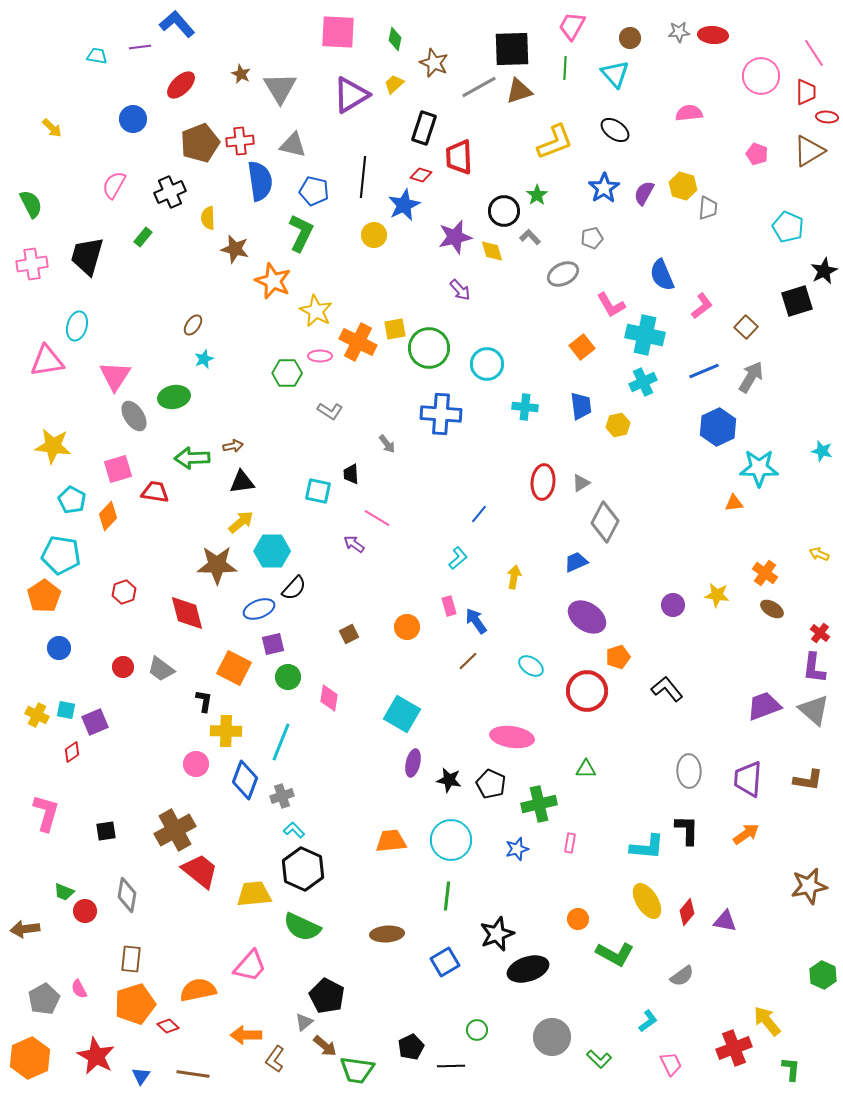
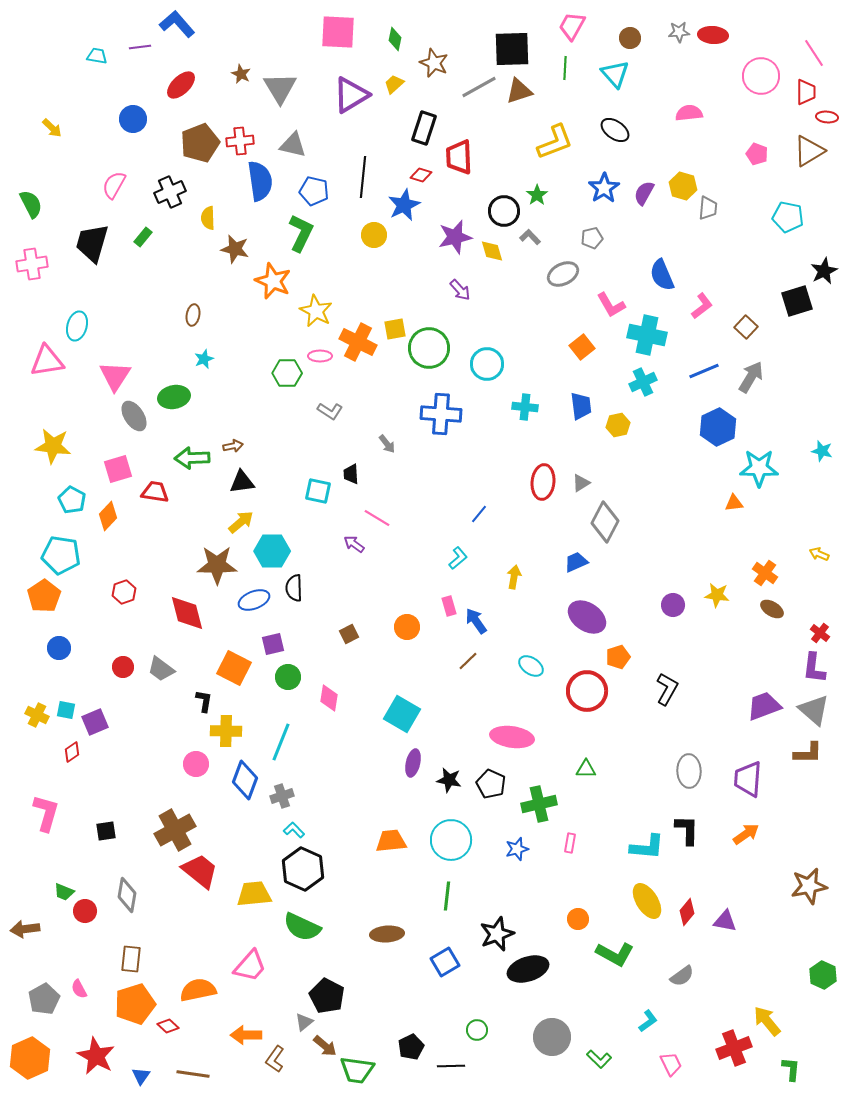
cyan pentagon at (788, 227): moved 10 px up; rotated 12 degrees counterclockwise
black trapezoid at (87, 256): moved 5 px right, 13 px up
brown ellipse at (193, 325): moved 10 px up; rotated 25 degrees counterclockwise
cyan cross at (645, 335): moved 2 px right
black semicircle at (294, 588): rotated 136 degrees clockwise
blue ellipse at (259, 609): moved 5 px left, 9 px up
black L-shape at (667, 689): rotated 68 degrees clockwise
brown L-shape at (808, 780): moved 27 px up; rotated 8 degrees counterclockwise
